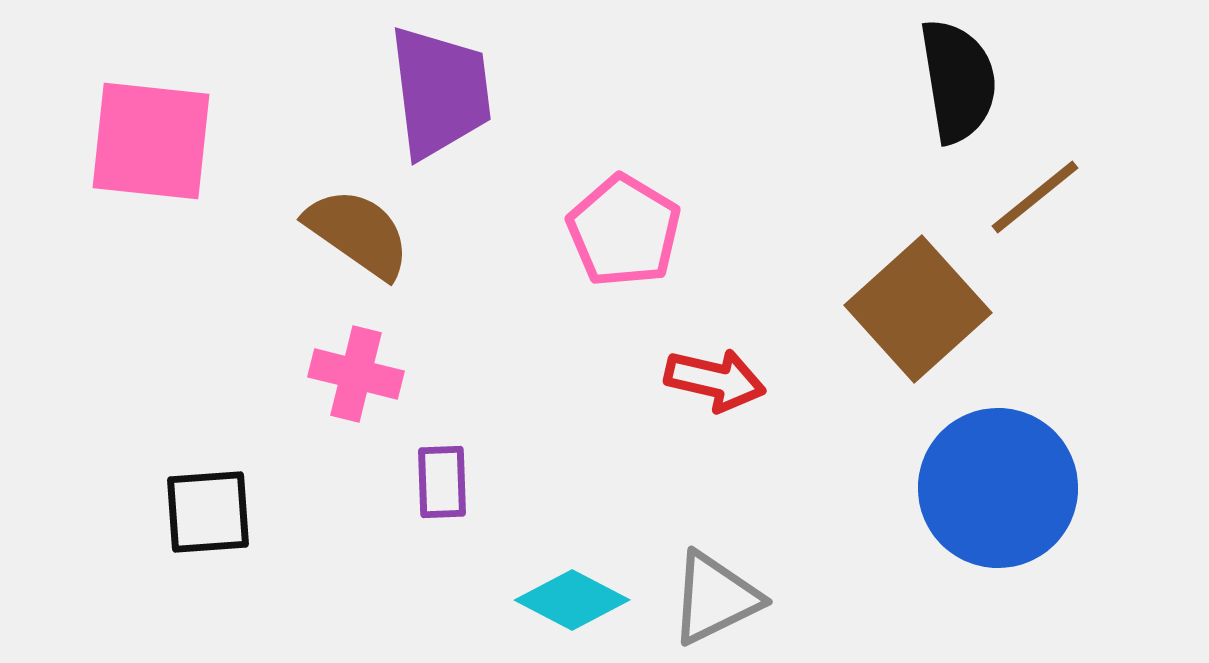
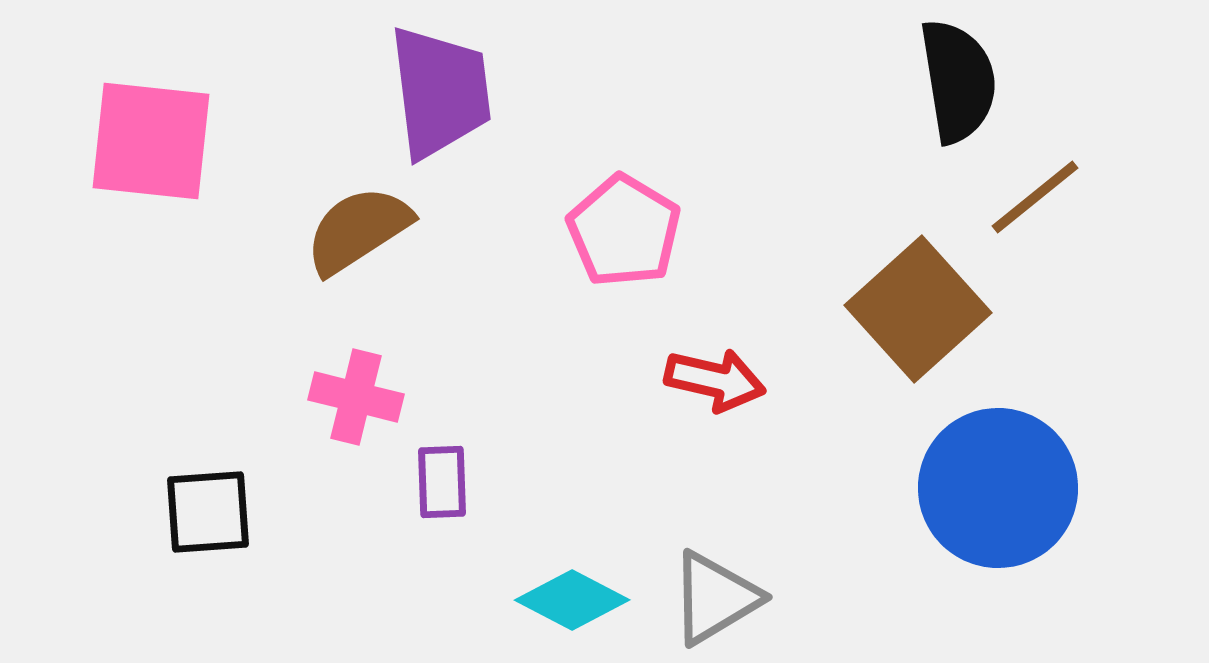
brown semicircle: moved 3 px up; rotated 68 degrees counterclockwise
pink cross: moved 23 px down
gray triangle: rotated 5 degrees counterclockwise
